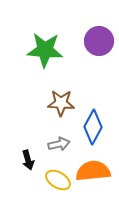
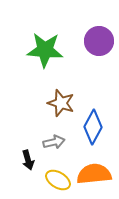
brown star: rotated 16 degrees clockwise
gray arrow: moved 5 px left, 2 px up
orange semicircle: moved 1 px right, 3 px down
